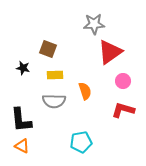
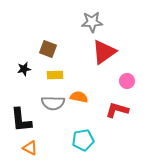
gray star: moved 2 px left, 2 px up
red triangle: moved 6 px left
black star: moved 1 px right, 1 px down; rotated 24 degrees counterclockwise
pink circle: moved 4 px right
orange semicircle: moved 6 px left, 6 px down; rotated 60 degrees counterclockwise
gray semicircle: moved 1 px left, 2 px down
red L-shape: moved 6 px left
cyan pentagon: moved 2 px right, 2 px up
orange triangle: moved 8 px right, 2 px down
